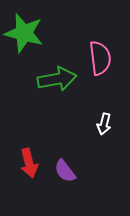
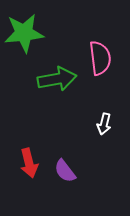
green star: rotated 21 degrees counterclockwise
